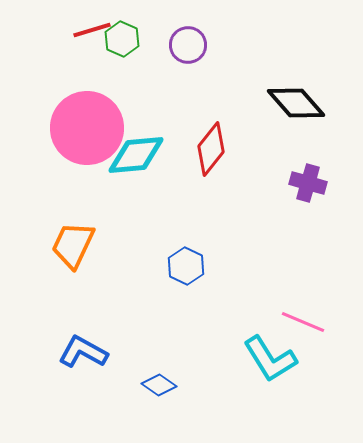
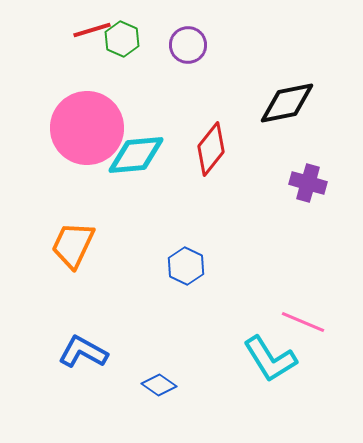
black diamond: moved 9 px left; rotated 60 degrees counterclockwise
